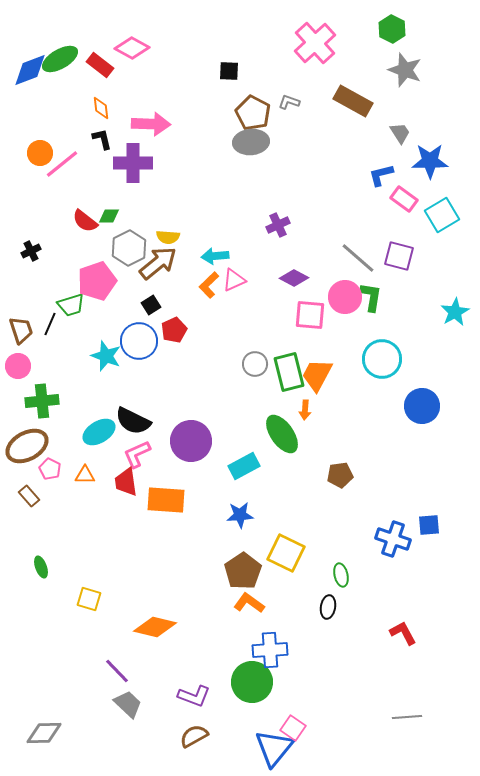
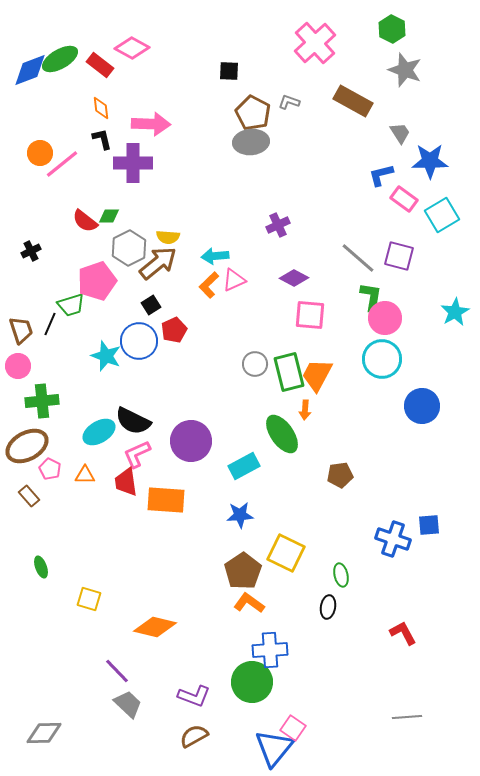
pink circle at (345, 297): moved 40 px right, 21 px down
